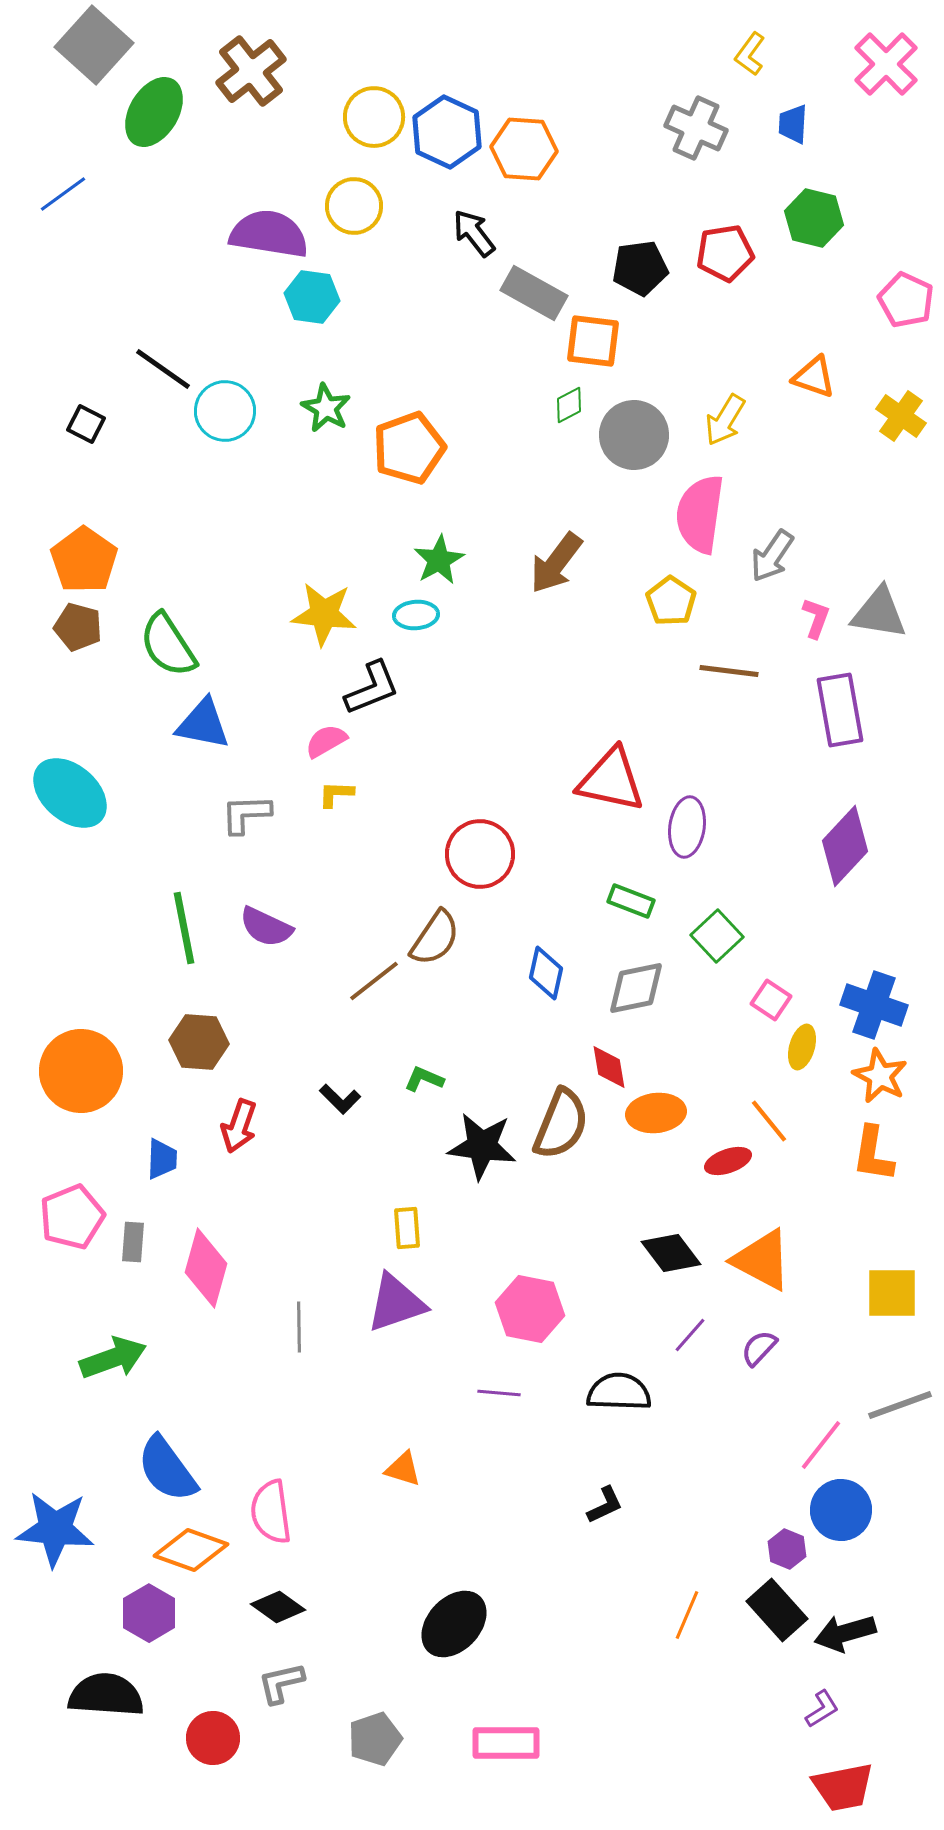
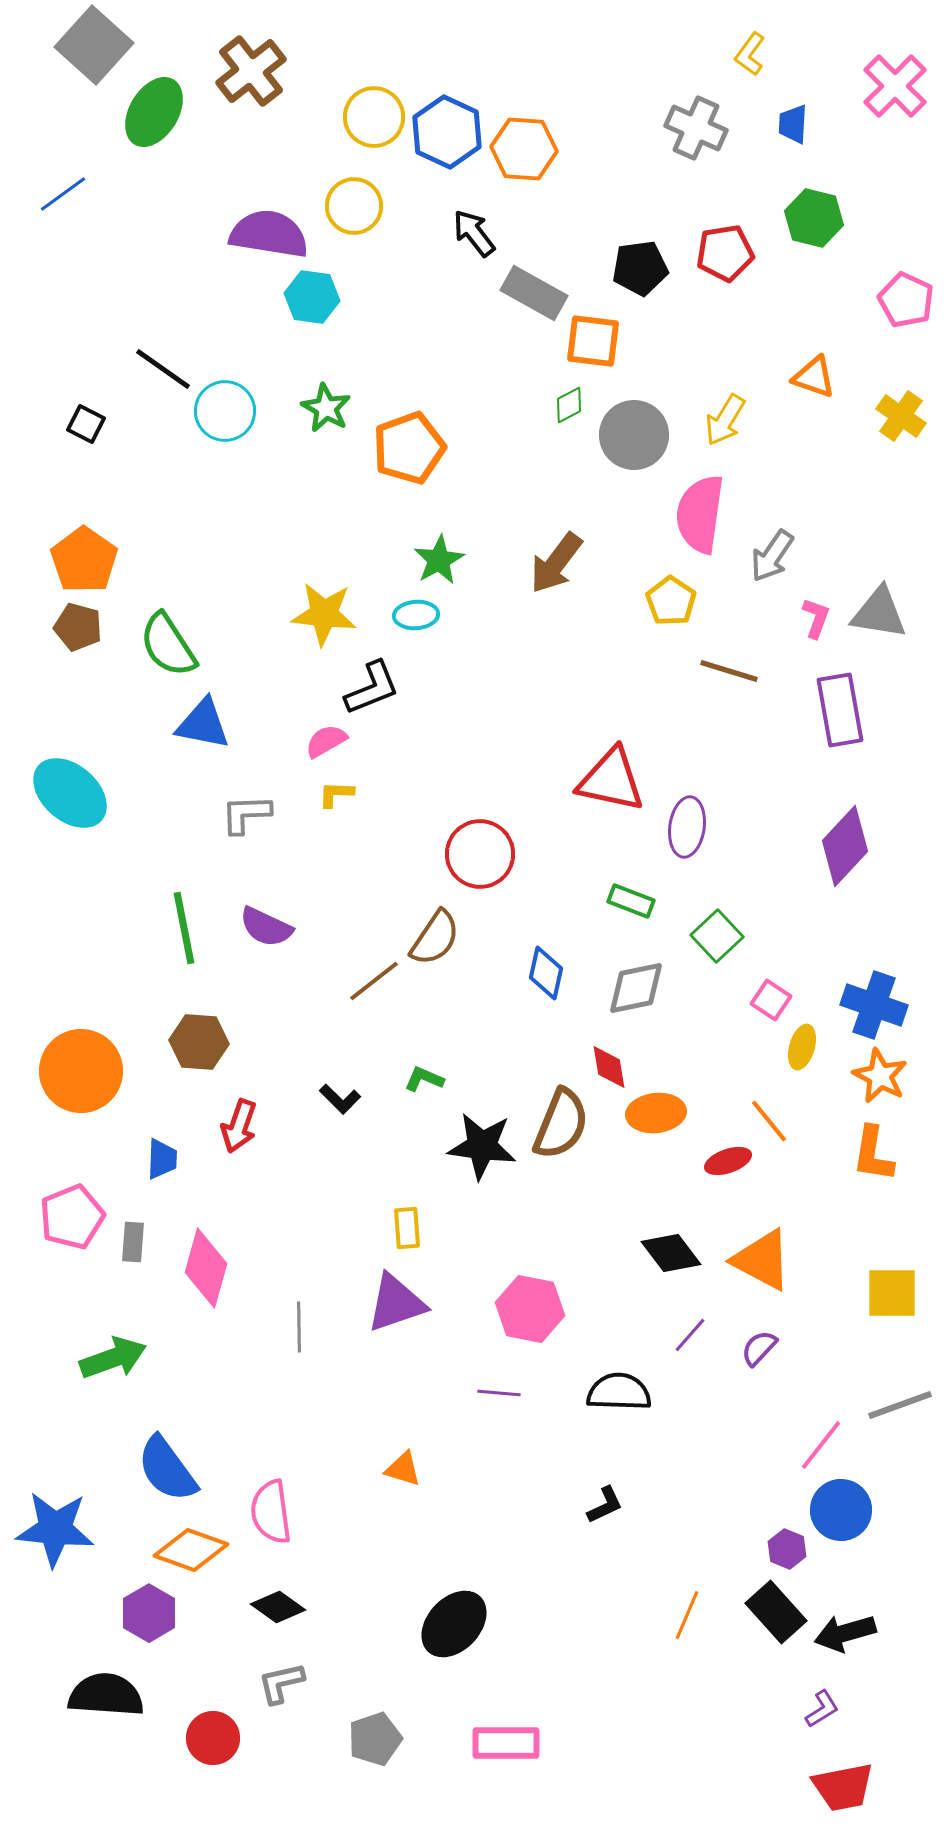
pink cross at (886, 64): moved 9 px right, 22 px down
brown line at (729, 671): rotated 10 degrees clockwise
black rectangle at (777, 1610): moved 1 px left, 2 px down
